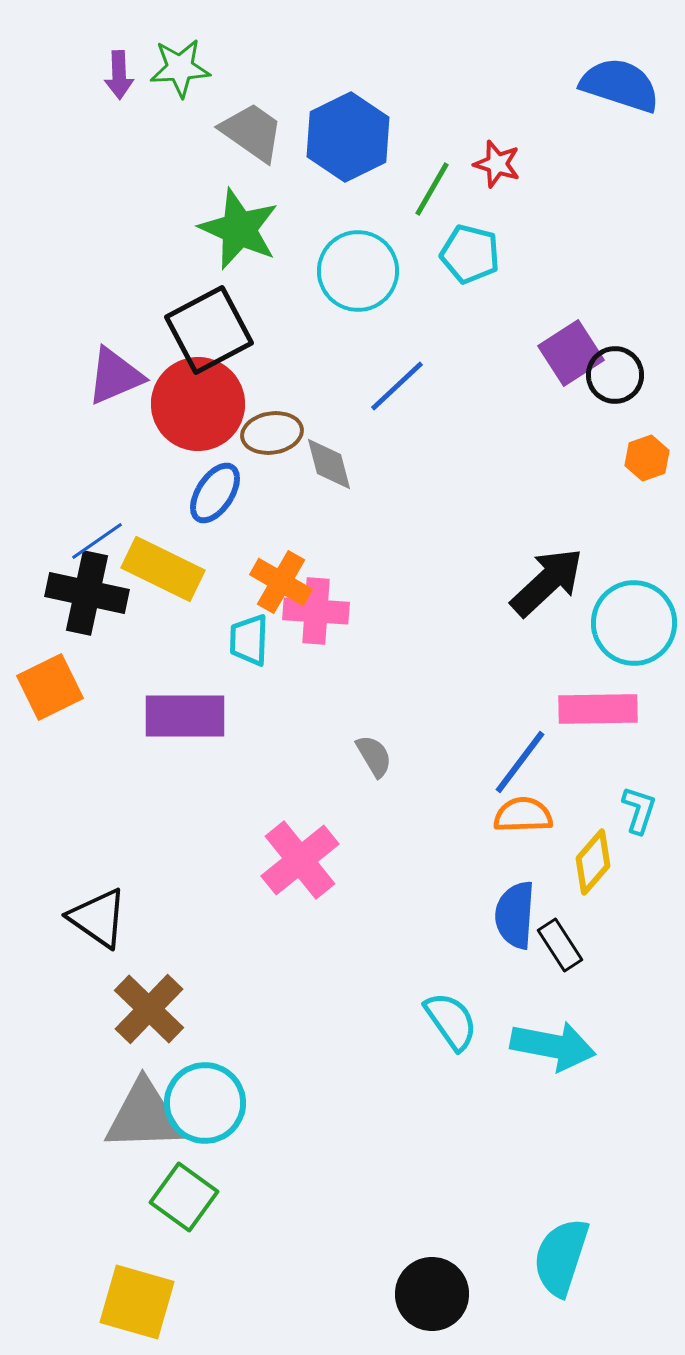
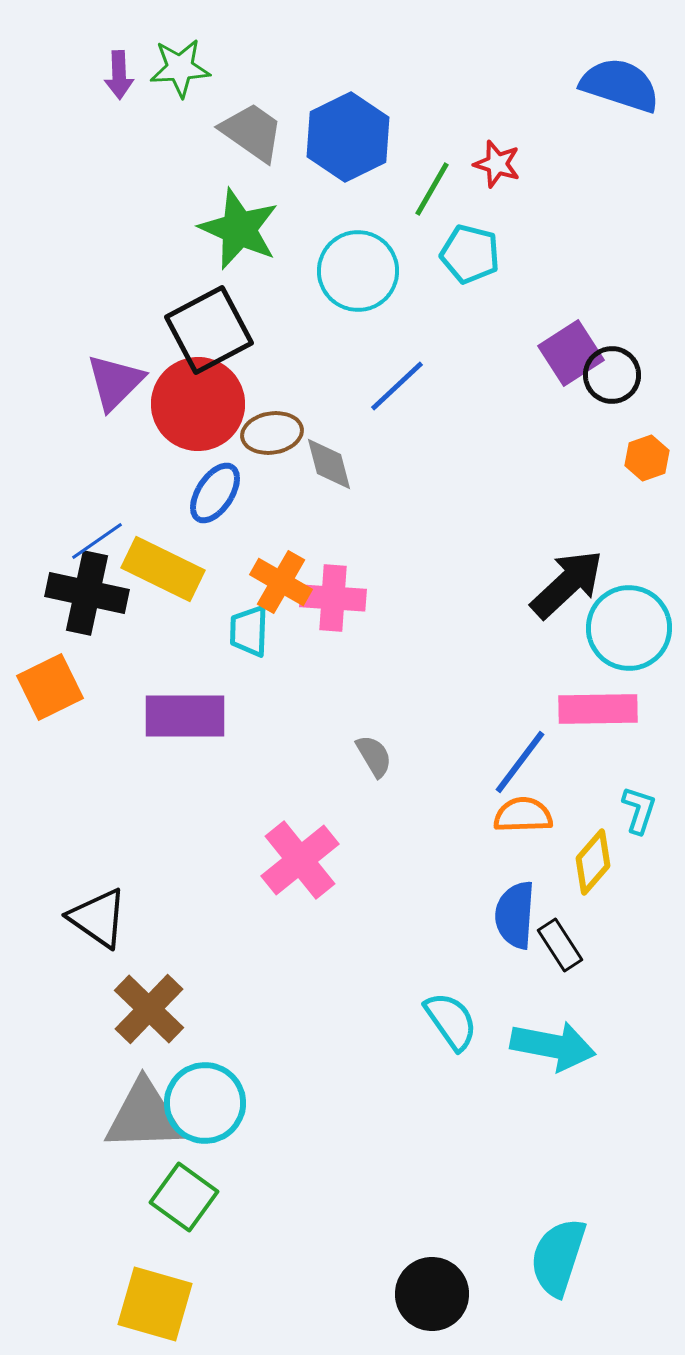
black circle at (615, 375): moved 3 px left
purple triangle at (115, 376): moved 6 px down; rotated 22 degrees counterclockwise
black arrow at (547, 582): moved 20 px right, 2 px down
pink cross at (316, 611): moved 17 px right, 13 px up
cyan circle at (634, 623): moved 5 px left, 5 px down
cyan trapezoid at (249, 640): moved 9 px up
cyan semicircle at (561, 1257): moved 3 px left
yellow square at (137, 1302): moved 18 px right, 2 px down
